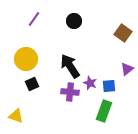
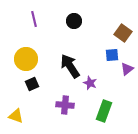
purple line: rotated 49 degrees counterclockwise
blue square: moved 3 px right, 31 px up
purple cross: moved 5 px left, 13 px down
